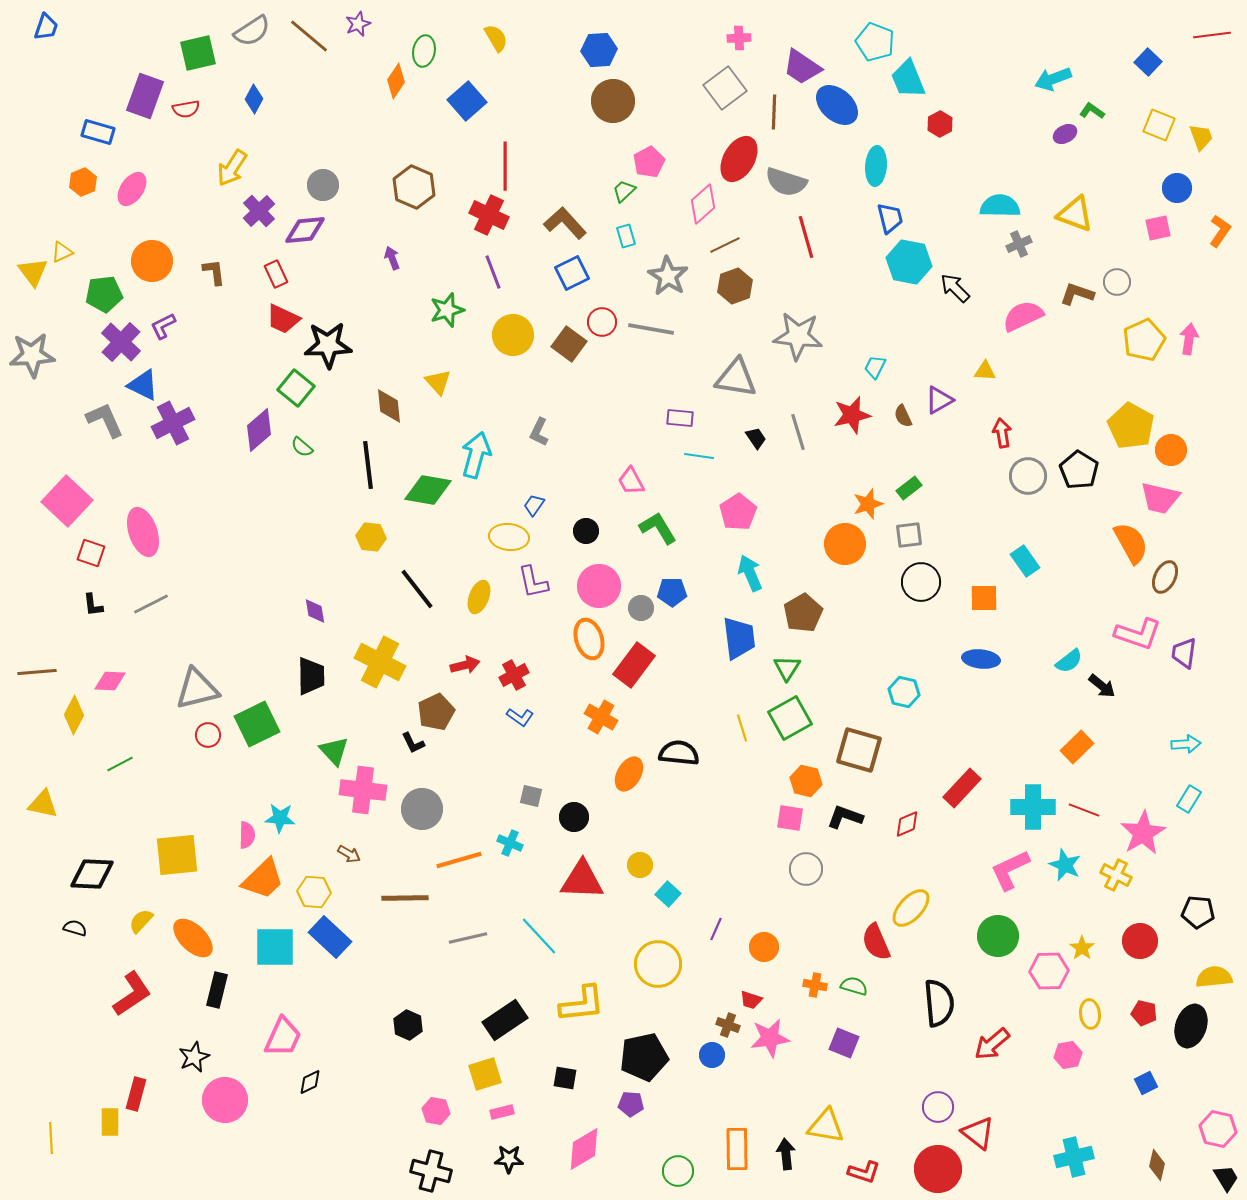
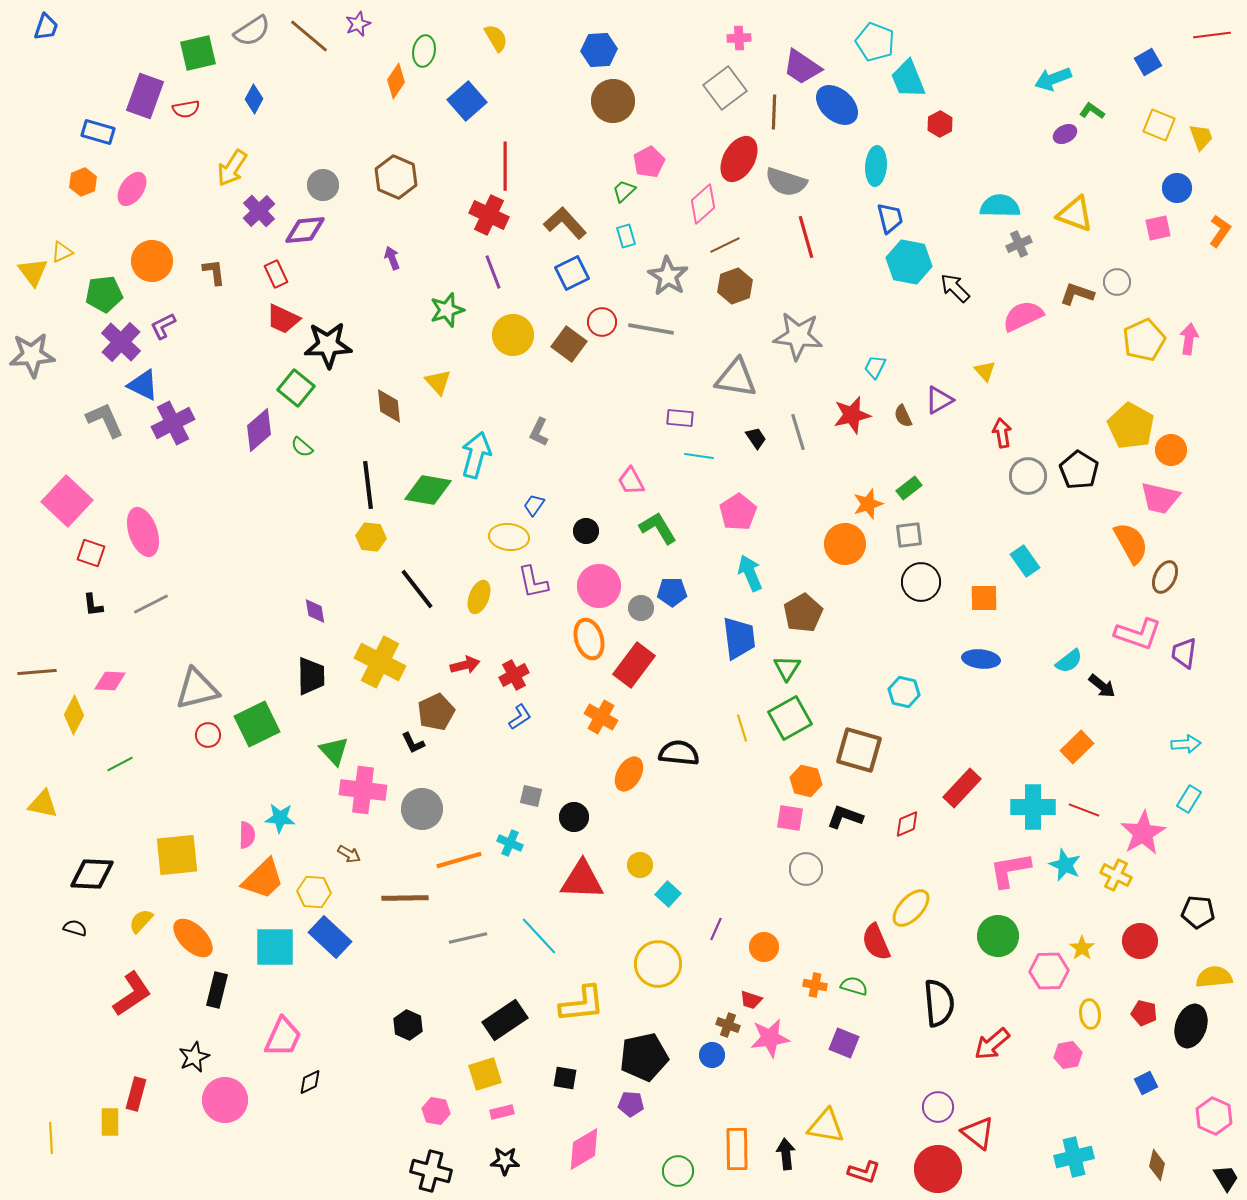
blue square at (1148, 62): rotated 16 degrees clockwise
brown hexagon at (414, 187): moved 18 px left, 10 px up
yellow triangle at (985, 371): rotated 45 degrees clockwise
black line at (368, 465): moved 20 px down
blue L-shape at (520, 717): rotated 68 degrees counterclockwise
pink L-shape at (1010, 870): rotated 15 degrees clockwise
pink hexagon at (1218, 1129): moved 4 px left, 13 px up; rotated 12 degrees clockwise
black star at (509, 1159): moved 4 px left, 2 px down
